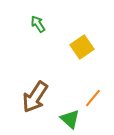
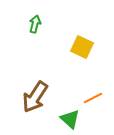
green arrow: moved 3 px left; rotated 48 degrees clockwise
yellow square: rotated 30 degrees counterclockwise
orange line: rotated 24 degrees clockwise
